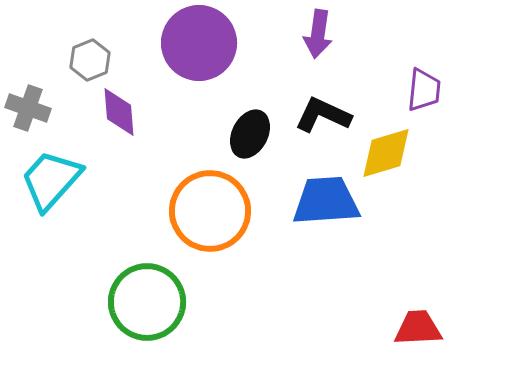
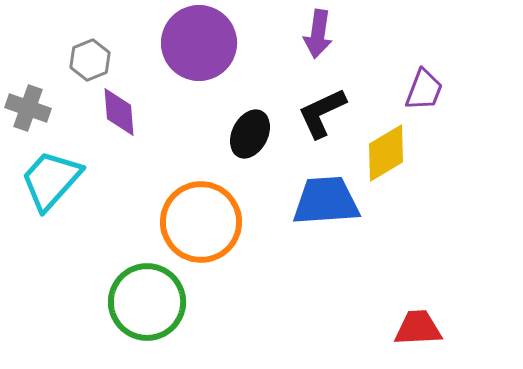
purple trapezoid: rotated 15 degrees clockwise
black L-shape: moved 1 px left, 2 px up; rotated 50 degrees counterclockwise
yellow diamond: rotated 14 degrees counterclockwise
orange circle: moved 9 px left, 11 px down
